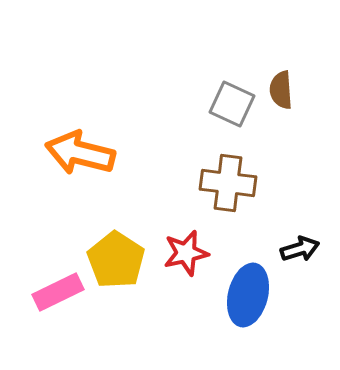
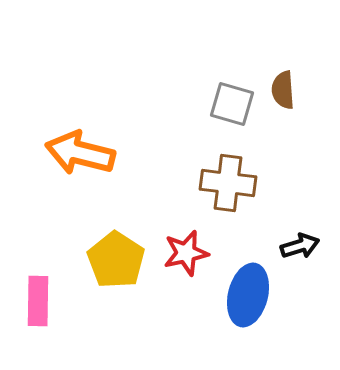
brown semicircle: moved 2 px right
gray square: rotated 9 degrees counterclockwise
black arrow: moved 3 px up
pink rectangle: moved 20 px left, 9 px down; rotated 63 degrees counterclockwise
